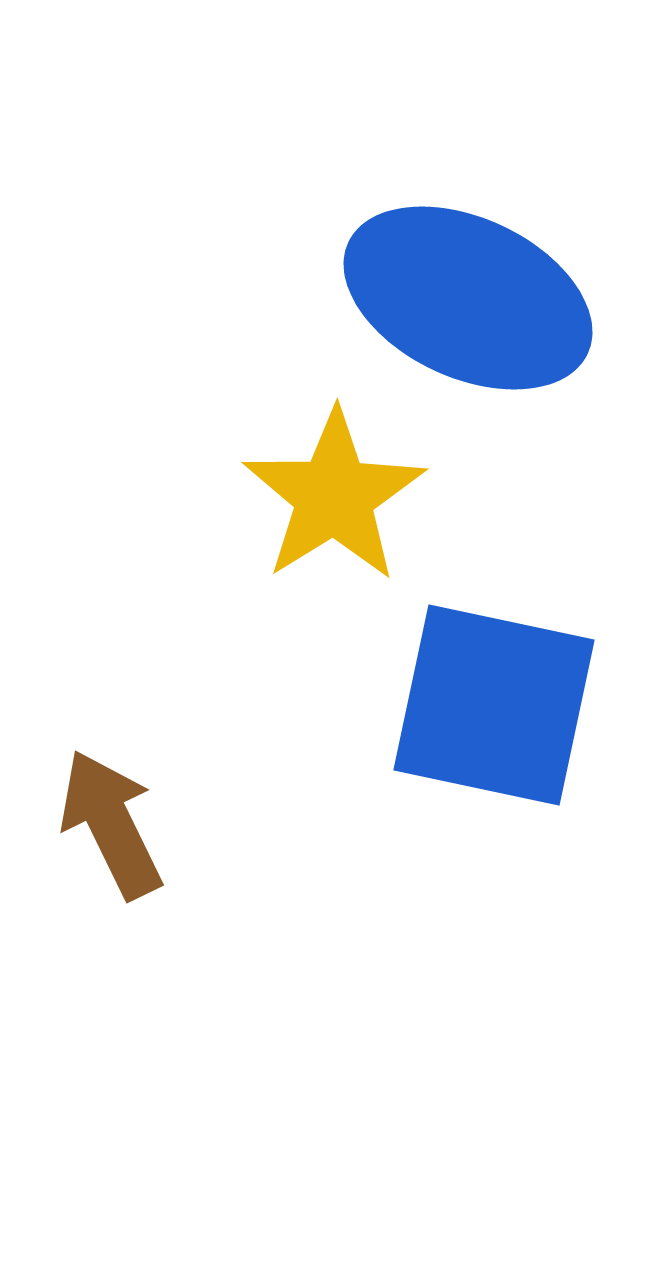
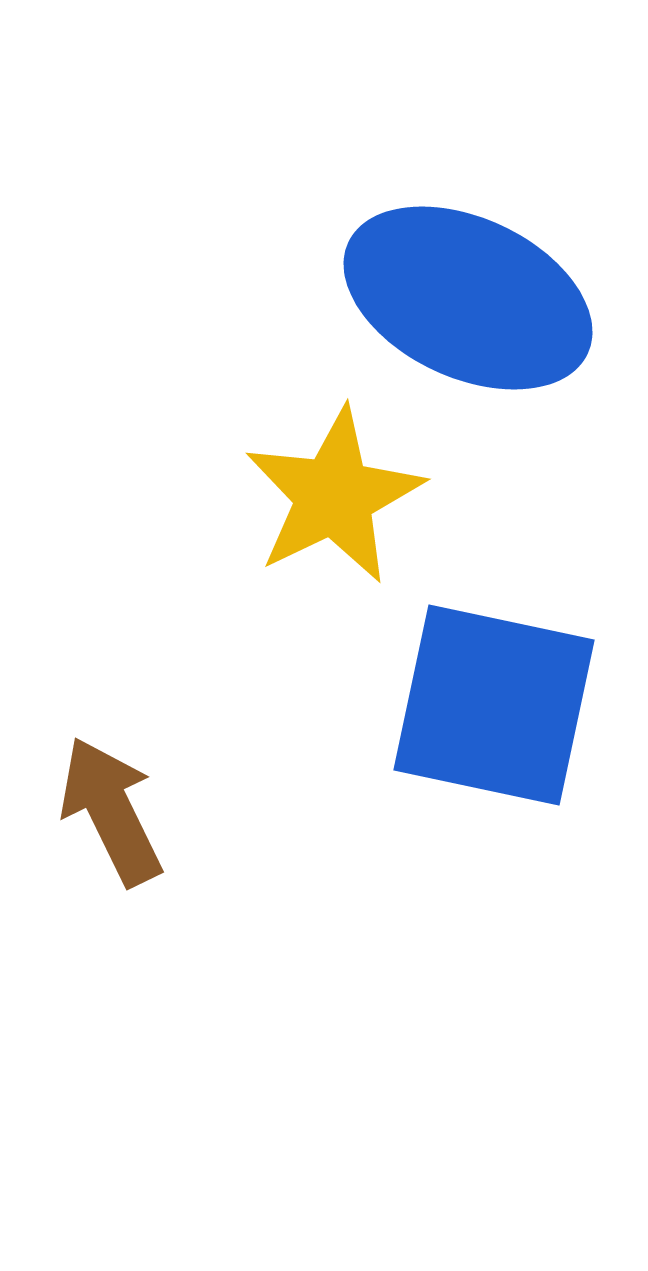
yellow star: rotated 6 degrees clockwise
brown arrow: moved 13 px up
